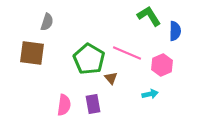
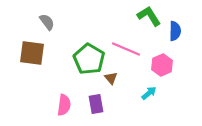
gray semicircle: rotated 54 degrees counterclockwise
pink line: moved 1 px left, 4 px up
cyan arrow: moved 1 px left, 1 px up; rotated 28 degrees counterclockwise
purple rectangle: moved 3 px right
